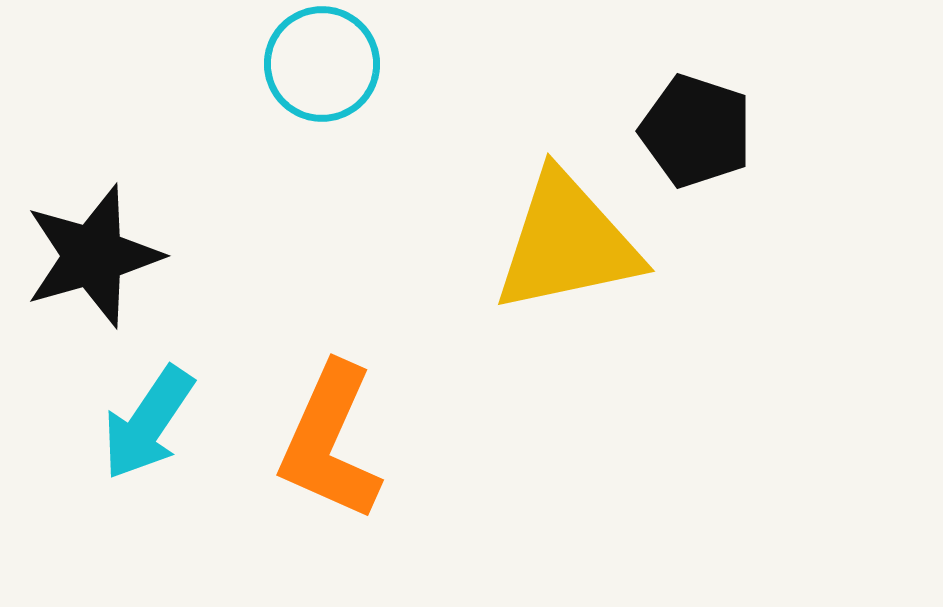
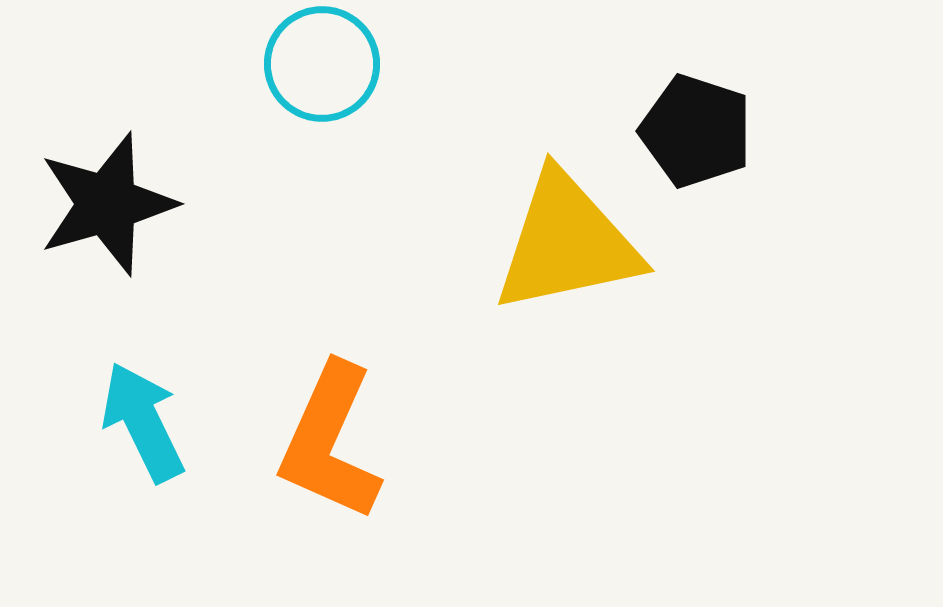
black star: moved 14 px right, 52 px up
cyan arrow: moved 5 px left, 1 px up; rotated 120 degrees clockwise
